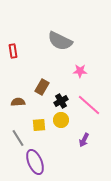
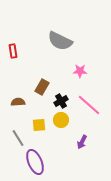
purple arrow: moved 2 px left, 2 px down
